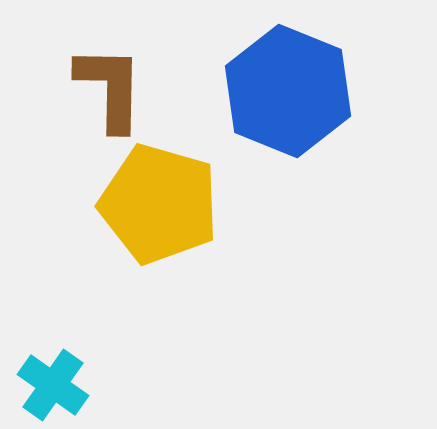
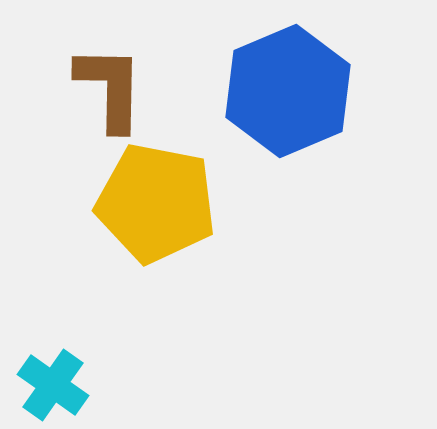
blue hexagon: rotated 15 degrees clockwise
yellow pentagon: moved 3 px left, 1 px up; rotated 5 degrees counterclockwise
